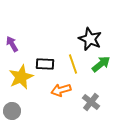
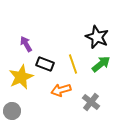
black star: moved 7 px right, 2 px up
purple arrow: moved 14 px right
black rectangle: rotated 18 degrees clockwise
